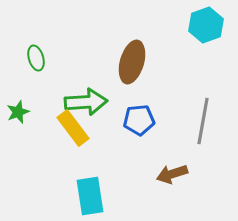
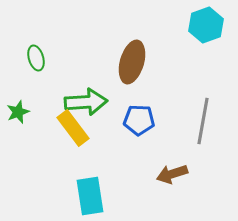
blue pentagon: rotated 8 degrees clockwise
